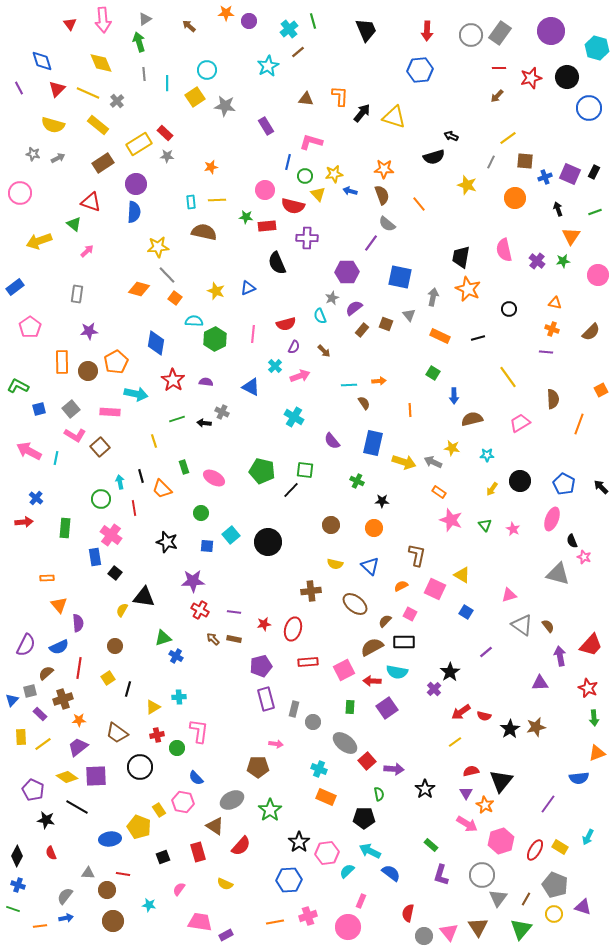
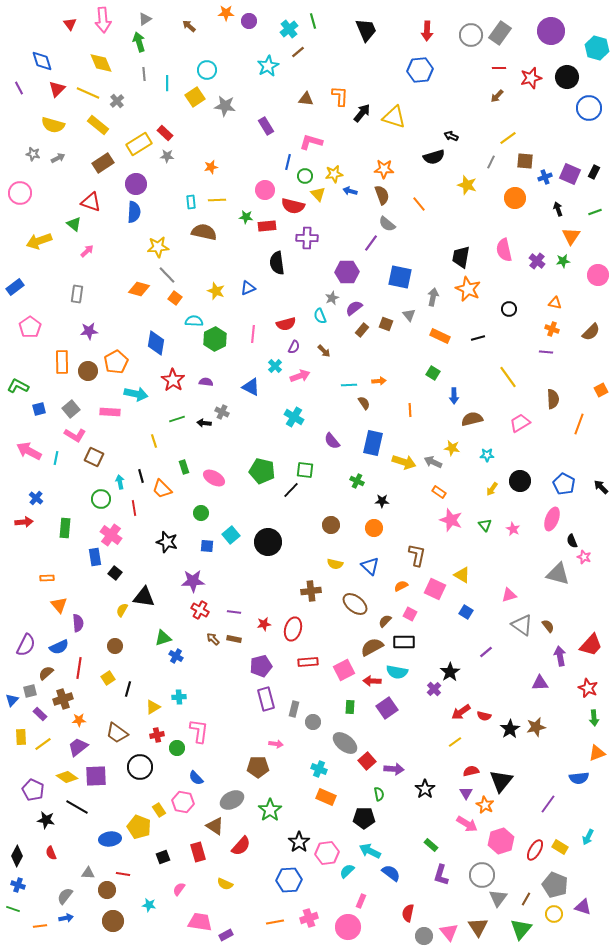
black semicircle at (277, 263): rotated 15 degrees clockwise
brown square at (100, 447): moved 6 px left, 10 px down; rotated 24 degrees counterclockwise
pink cross at (308, 916): moved 1 px right, 2 px down
